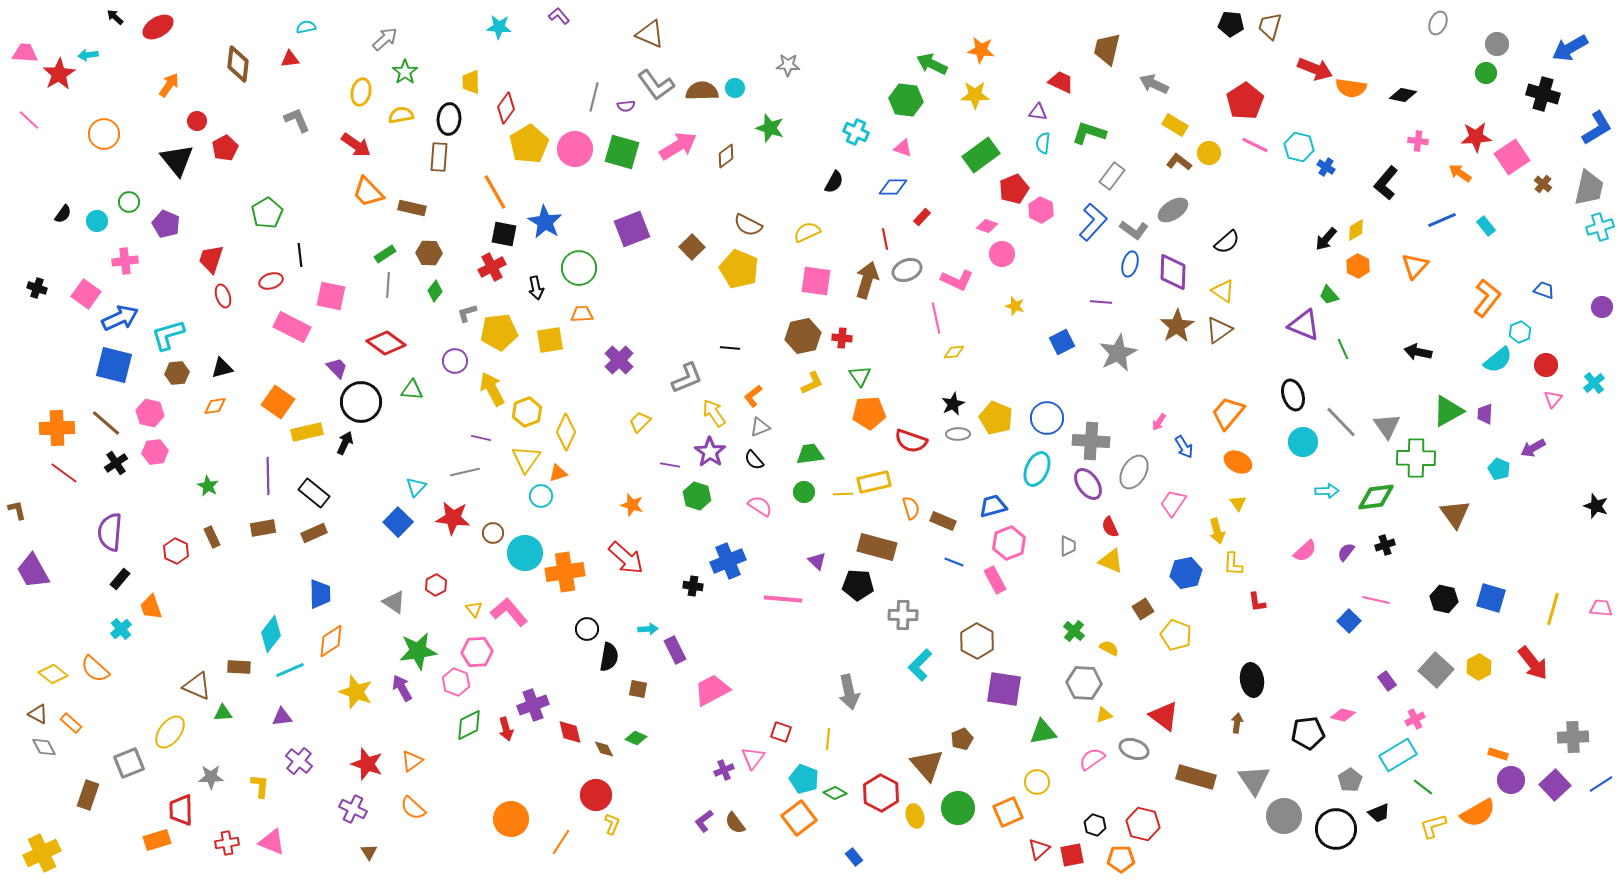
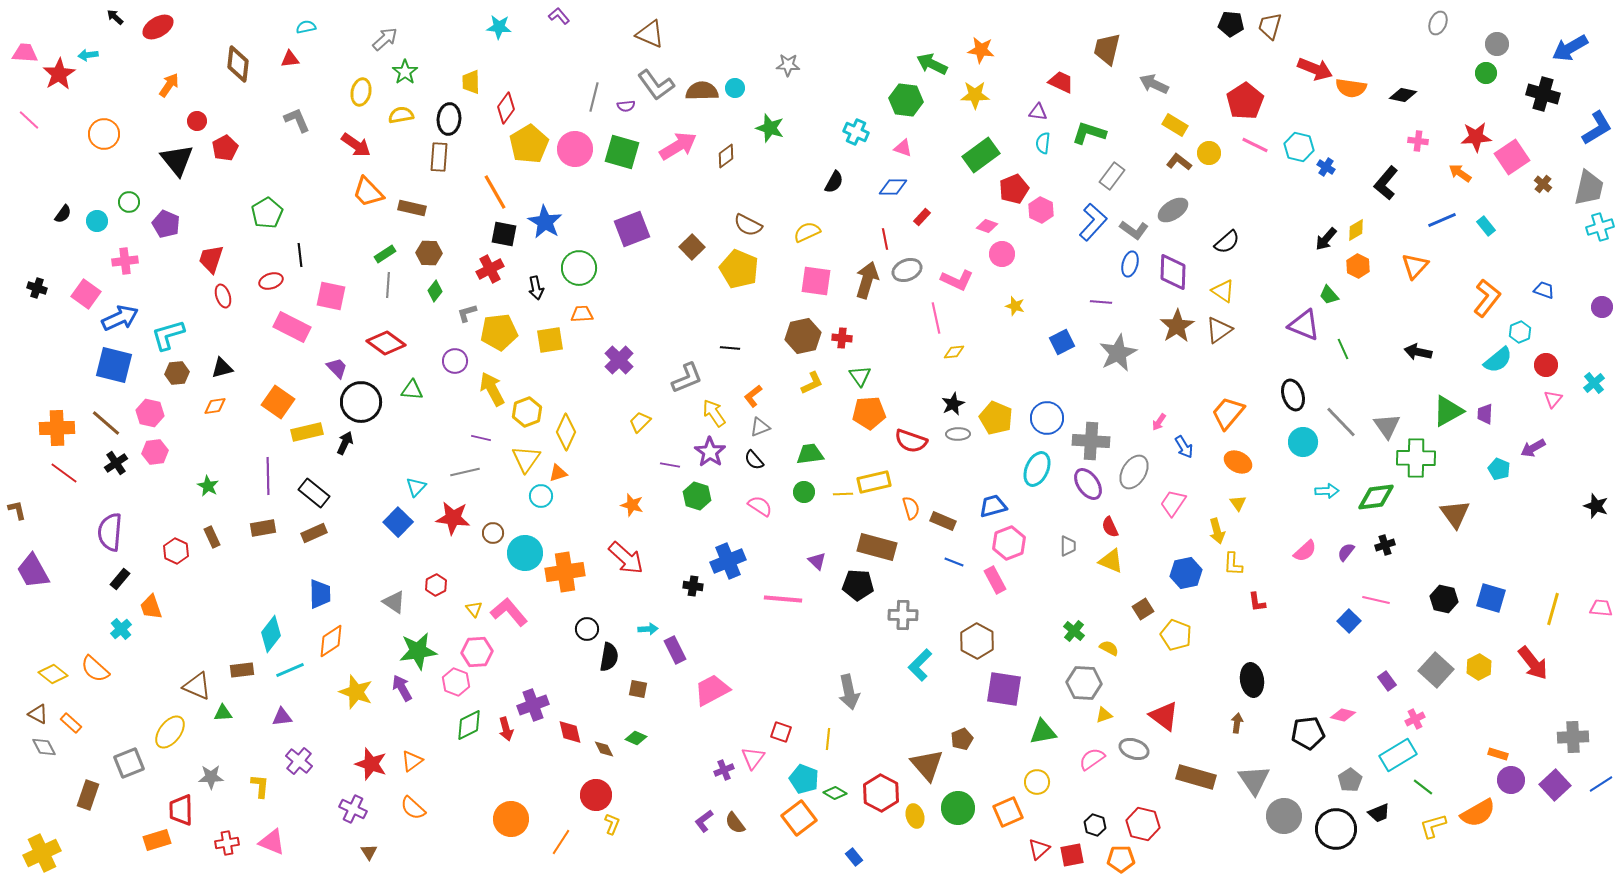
red cross at (492, 267): moved 2 px left, 2 px down
brown rectangle at (239, 667): moved 3 px right, 3 px down; rotated 10 degrees counterclockwise
red star at (367, 764): moved 4 px right
